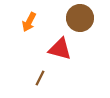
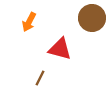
brown circle: moved 12 px right
